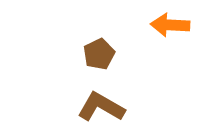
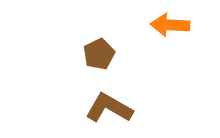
brown L-shape: moved 8 px right, 1 px down
